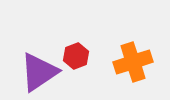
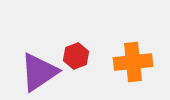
orange cross: rotated 12 degrees clockwise
